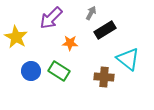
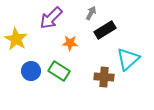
yellow star: moved 2 px down
cyan triangle: rotated 40 degrees clockwise
